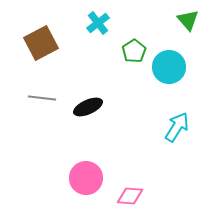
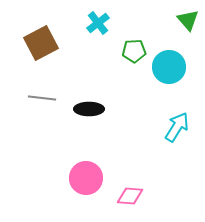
green pentagon: rotated 30 degrees clockwise
black ellipse: moved 1 px right, 2 px down; rotated 24 degrees clockwise
